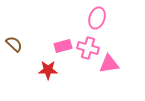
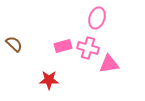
red star: moved 1 px right, 10 px down
